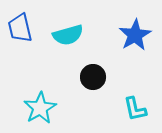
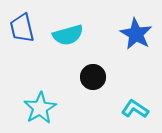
blue trapezoid: moved 2 px right
blue star: moved 1 px right, 1 px up; rotated 12 degrees counterclockwise
cyan L-shape: rotated 136 degrees clockwise
